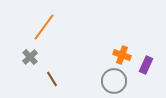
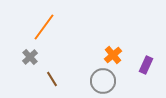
orange cross: moved 9 px left; rotated 30 degrees clockwise
gray circle: moved 11 px left
